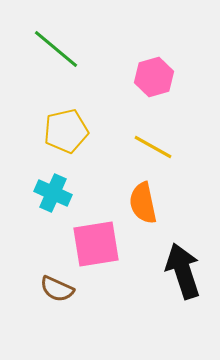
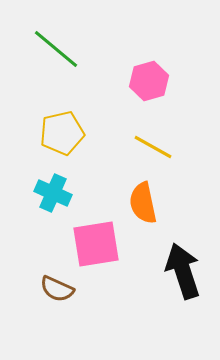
pink hexagon: moved 5 px left, 4 px down
yellow pentagon: moved 4 px left, 2 px down
